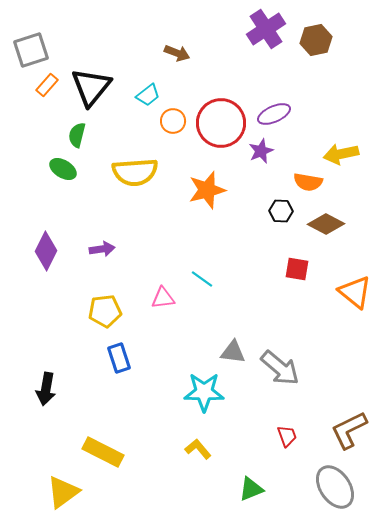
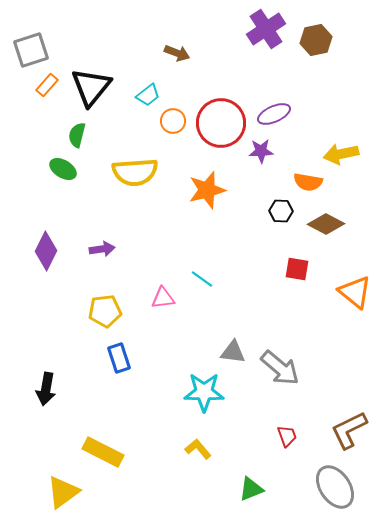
purple star: rotated 20 degrees clockwise
